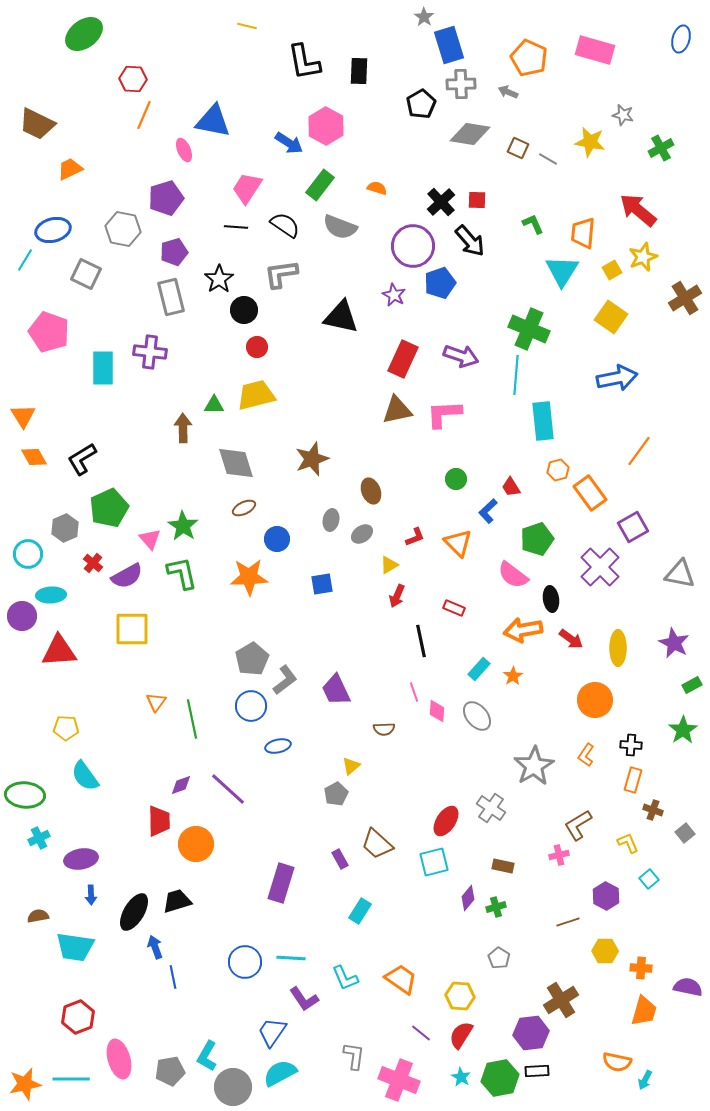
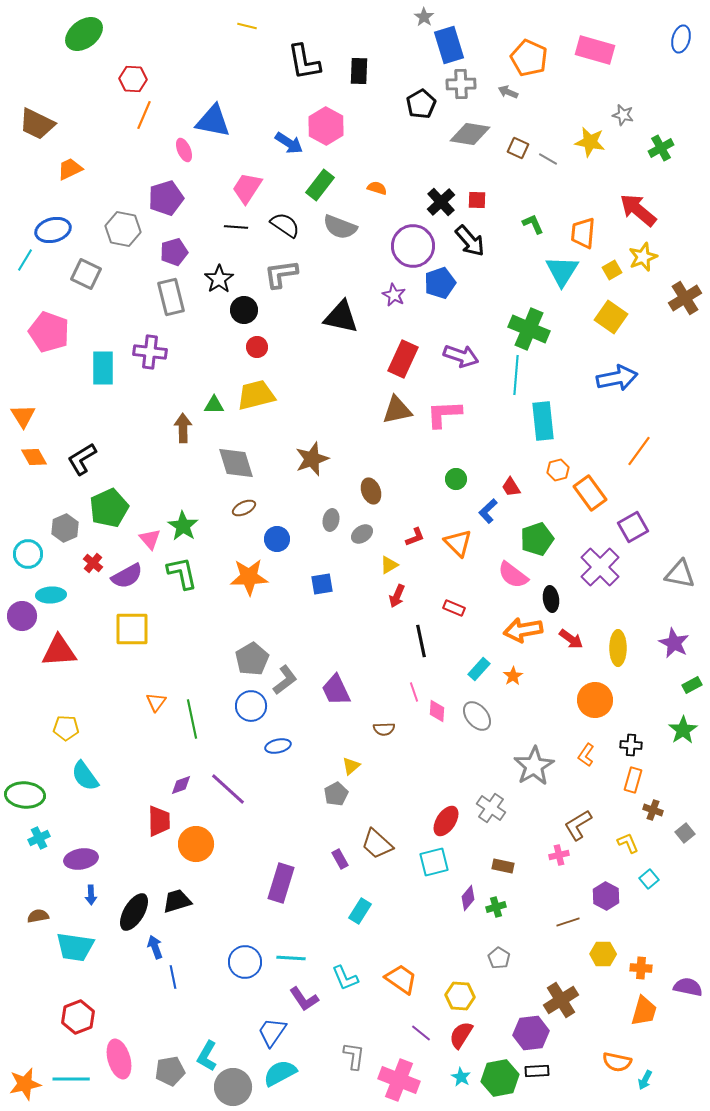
yellow hexagon at (605, 951): moved 2 px left, 3 px down
